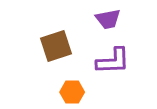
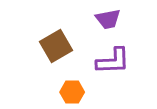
brown square: rotated 12 degrees counterclockwise
